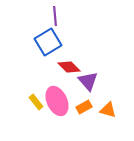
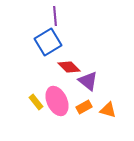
purple triangle: rotated 10 degrees counterclockwise
